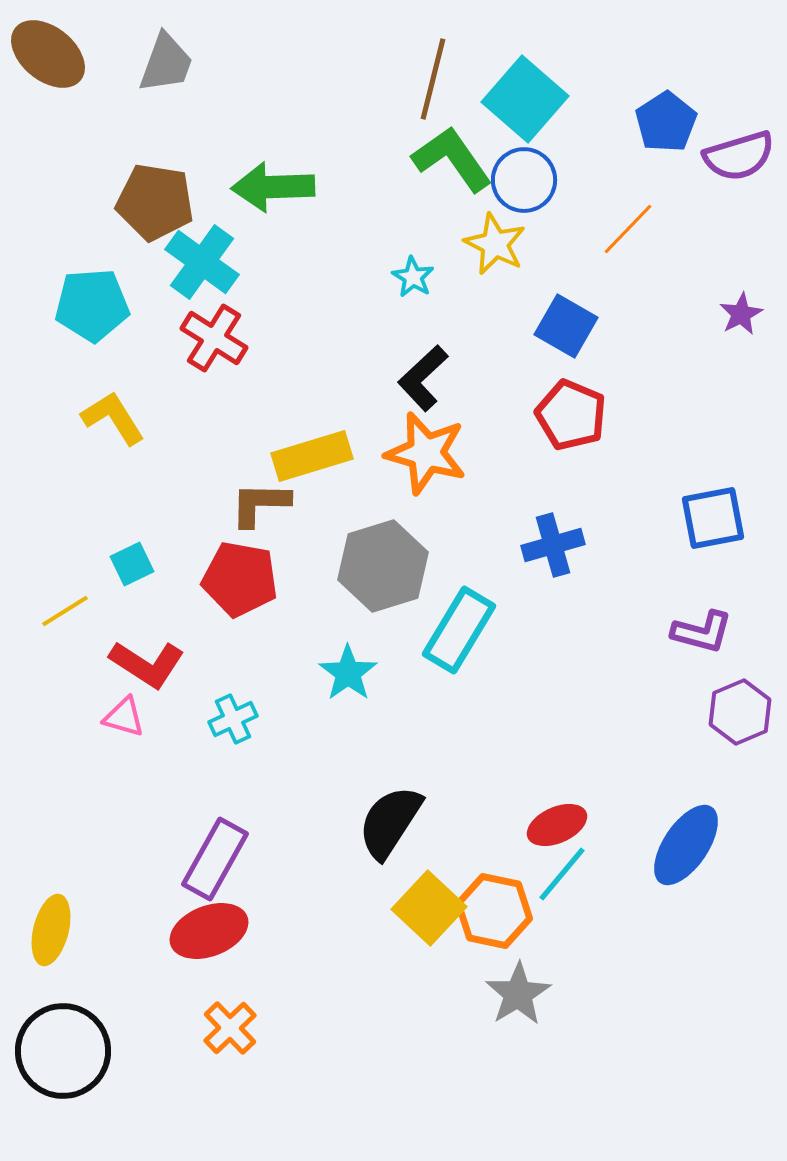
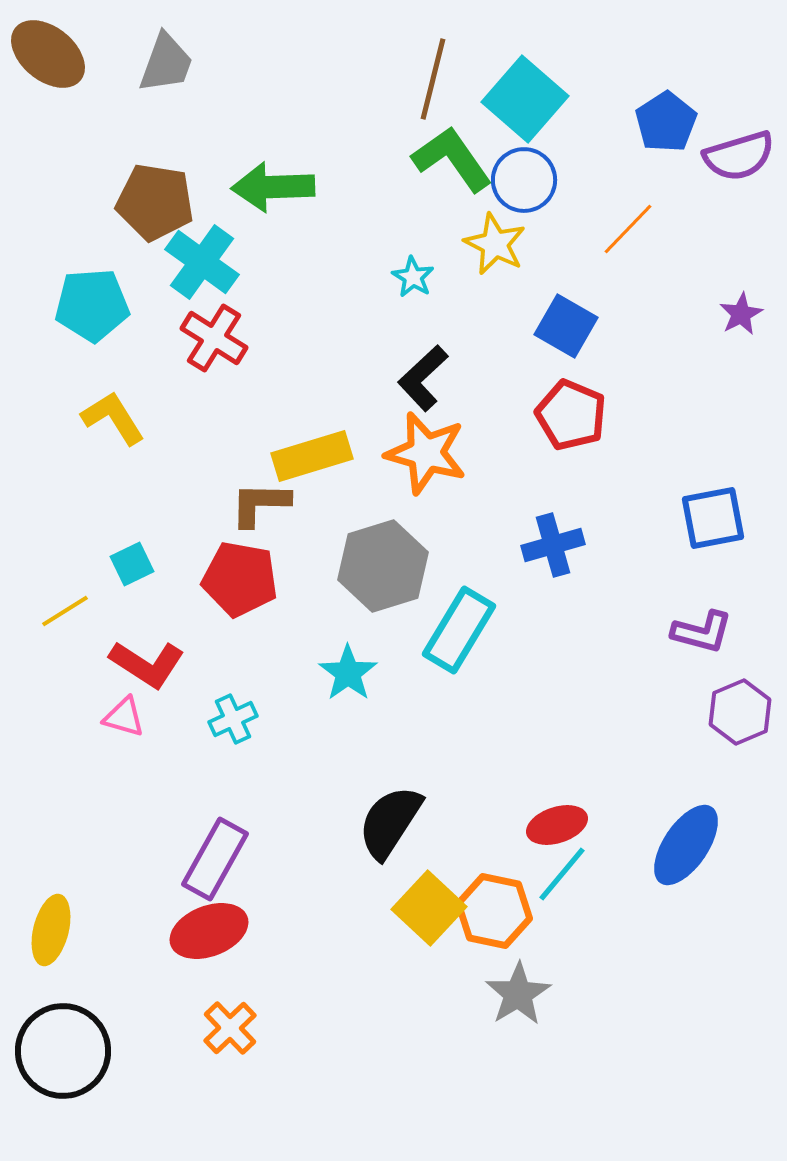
red ellipse at (557, 825): rotated 6 degrees clockwise
